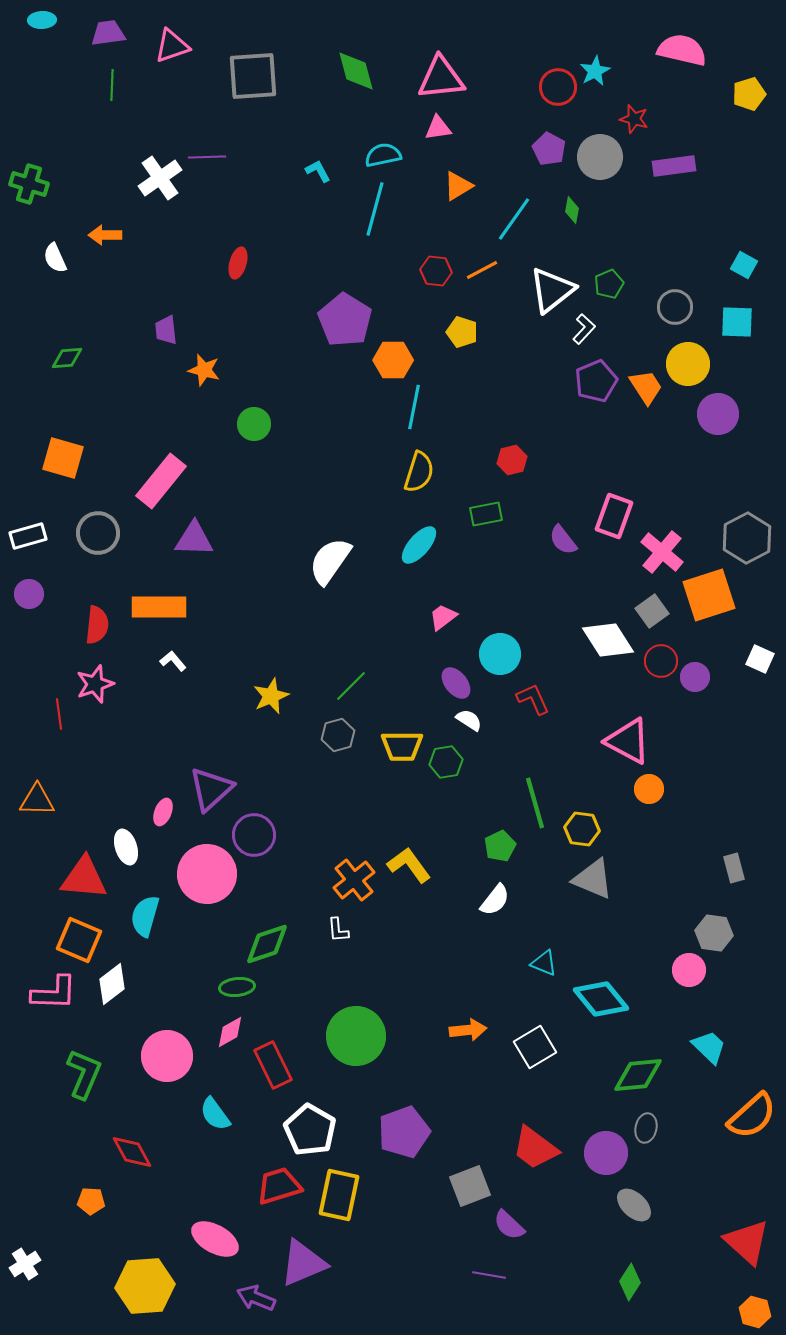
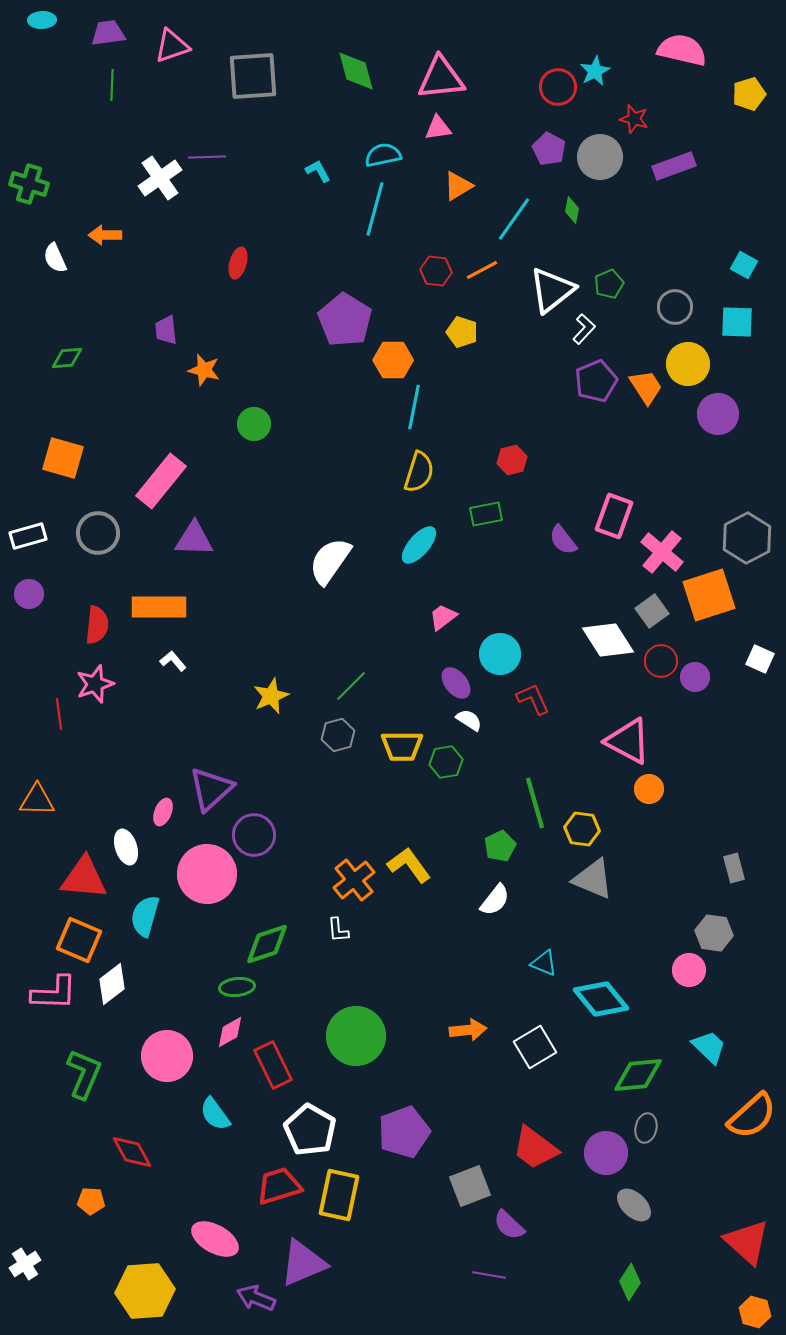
purple rectangle at (674, 166): rotated 12 degrees counterclockwise
yellow hexagon at (145, 1286): moved 5 px down
